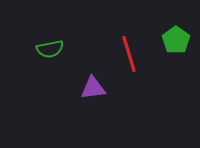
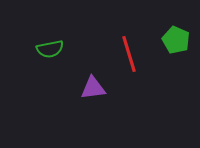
green pentagon: rotated 12 degrees counterclockwise
